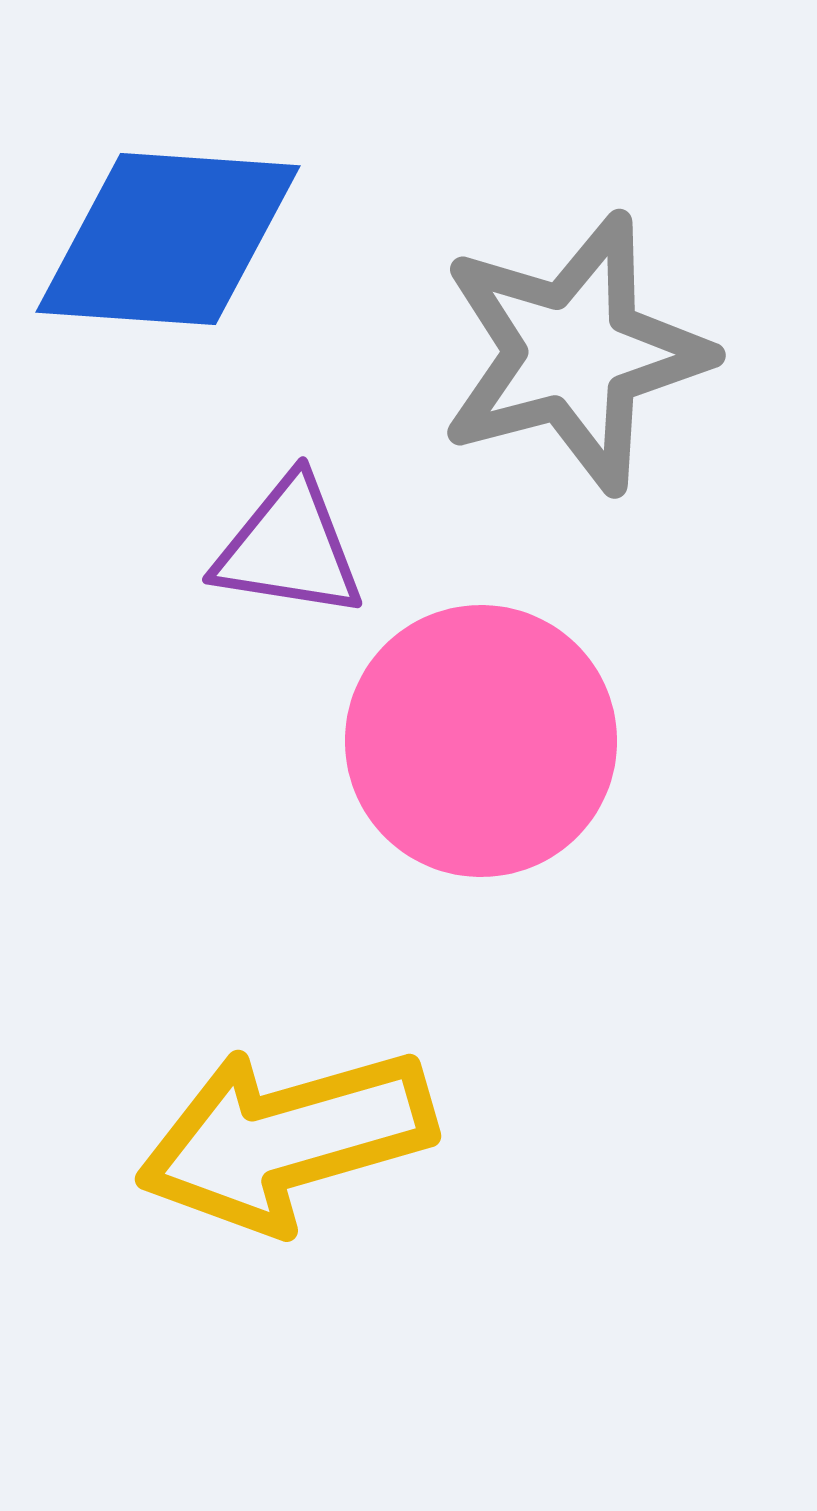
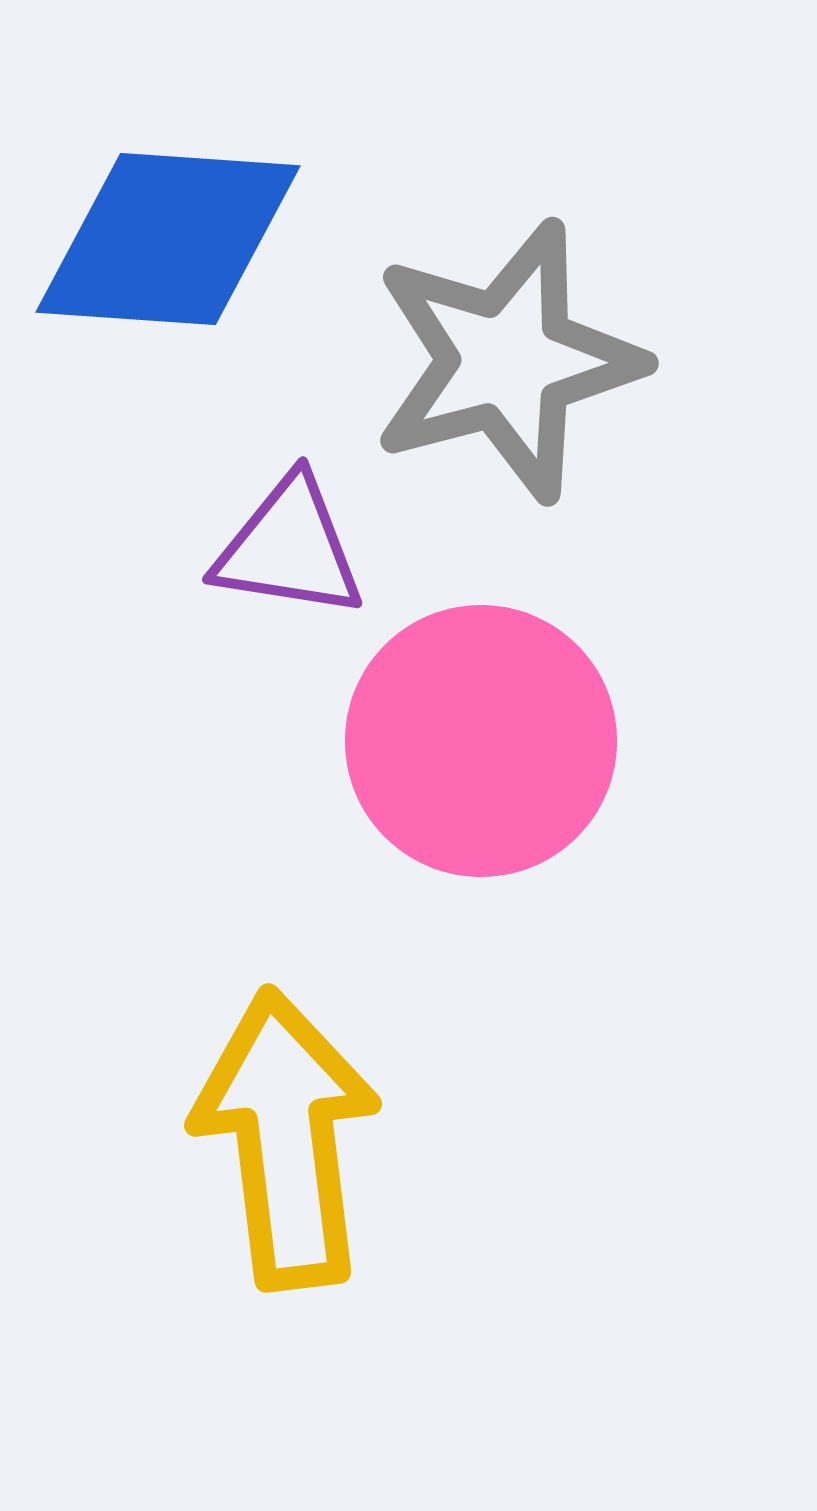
gray star: moved 67 px left, 8 px down
yellow arrow: rotated 99 degrees clockwise
